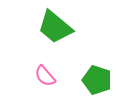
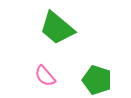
green trapezoid: moved 2 px right, 1 px down
